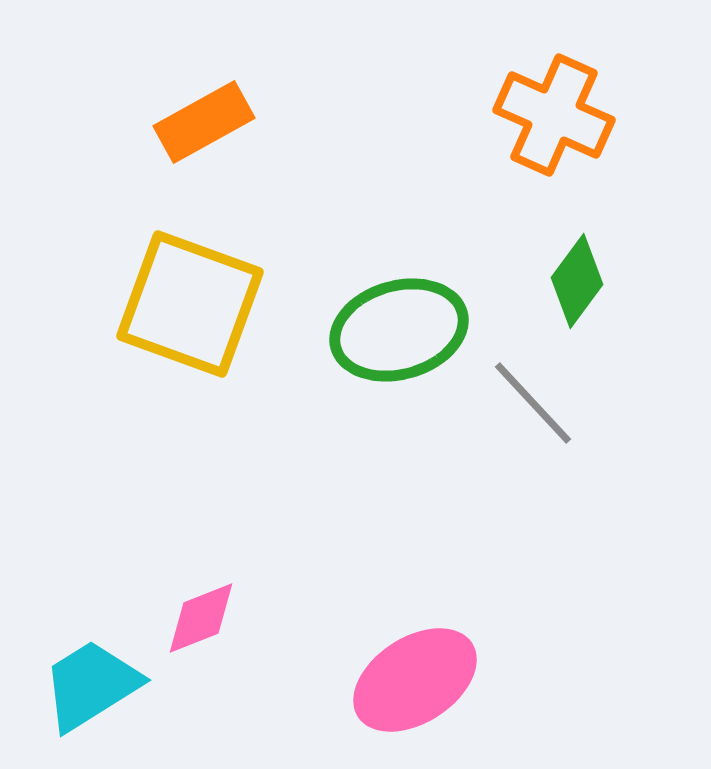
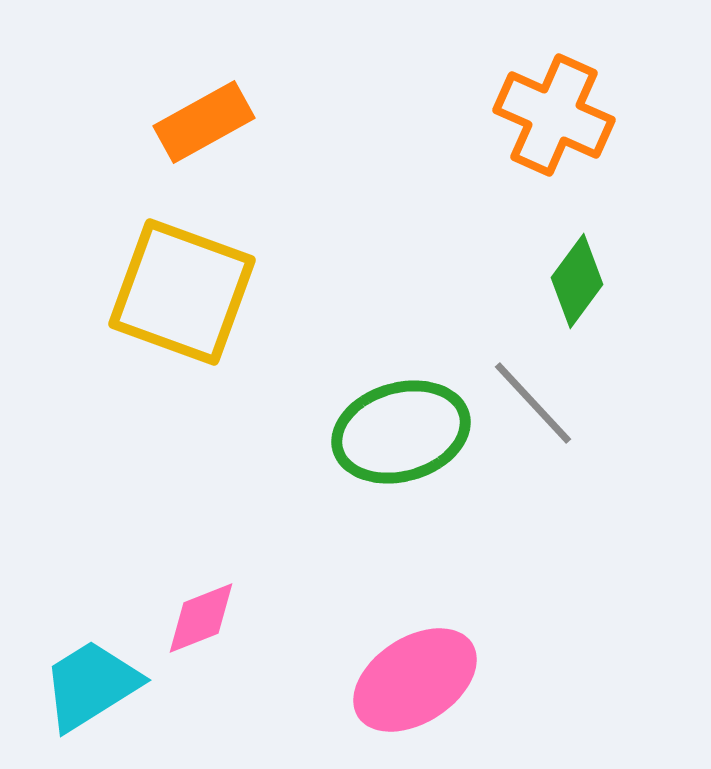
yellow square: moved 8 px left, 12 px up
green ellipse: moved 2 px right, 102 px down
